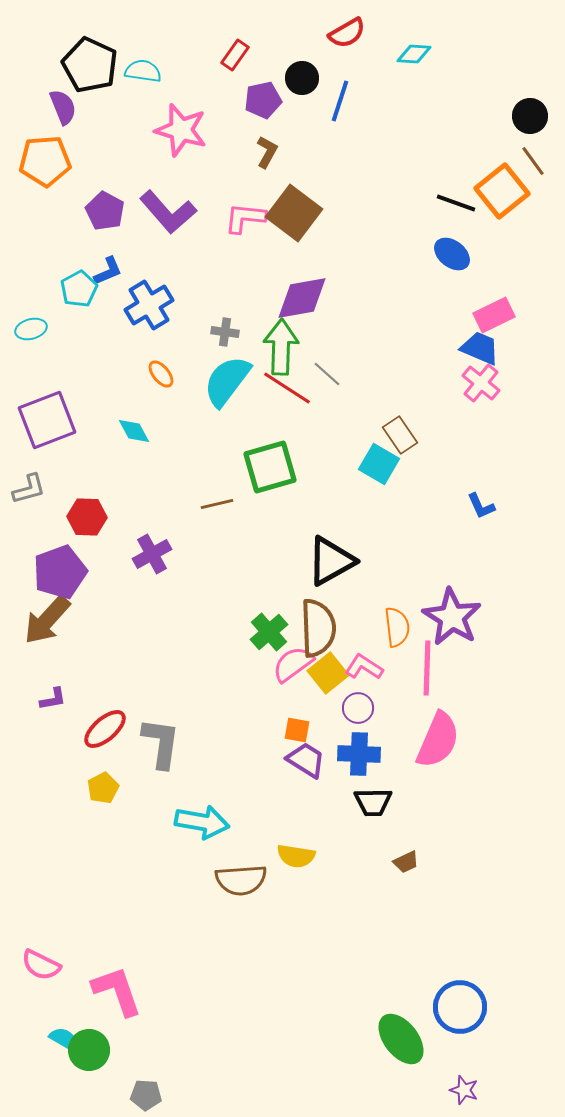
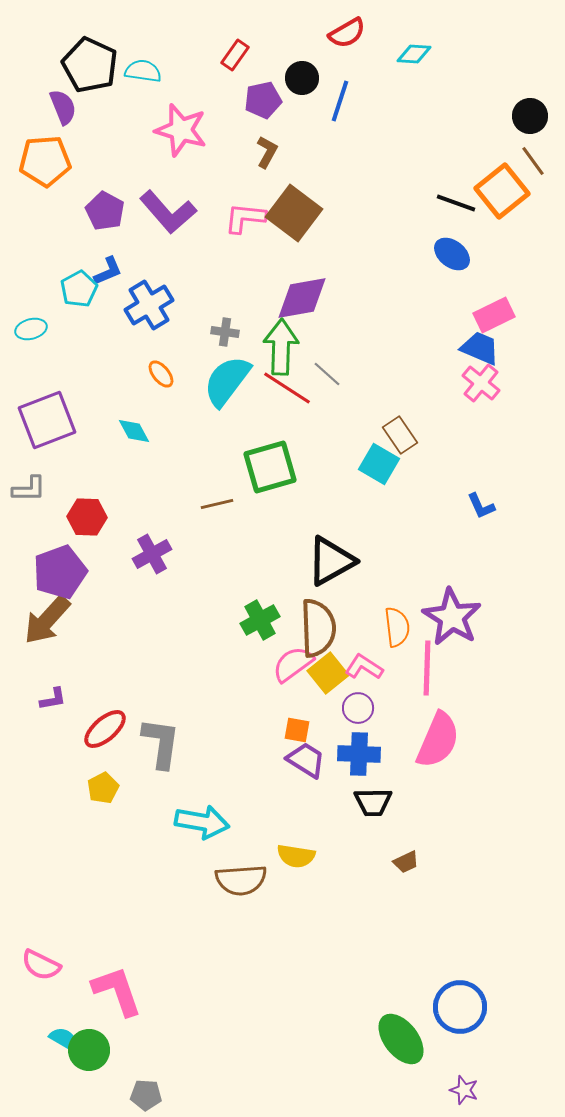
gray L-shape at (29, 489): rotated 15 degrees clockwise
green cross at (269, 632): moved 9 px left, 12 px up; rotated 12 degrees clockwise
